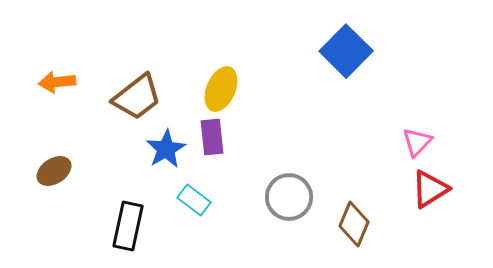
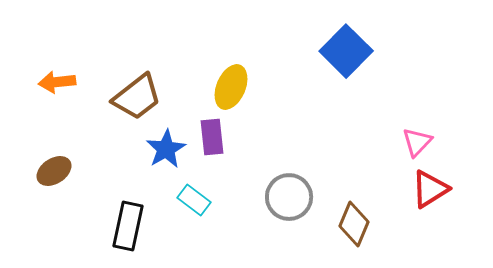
yellow ellipse: moved 10 px right, 2 px up
